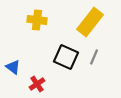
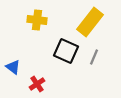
black square: moved 6 px up
